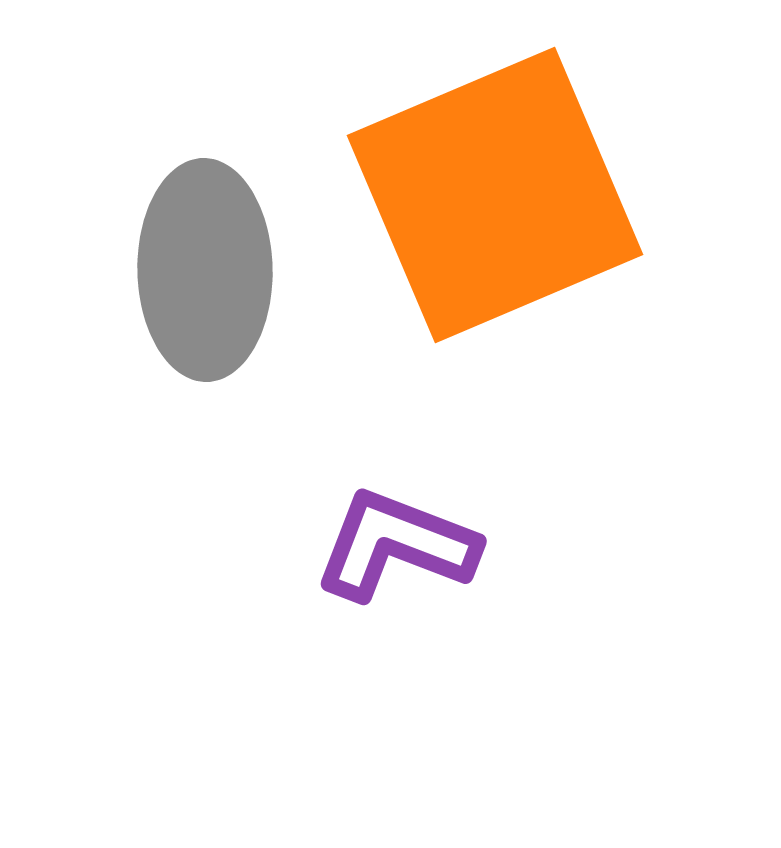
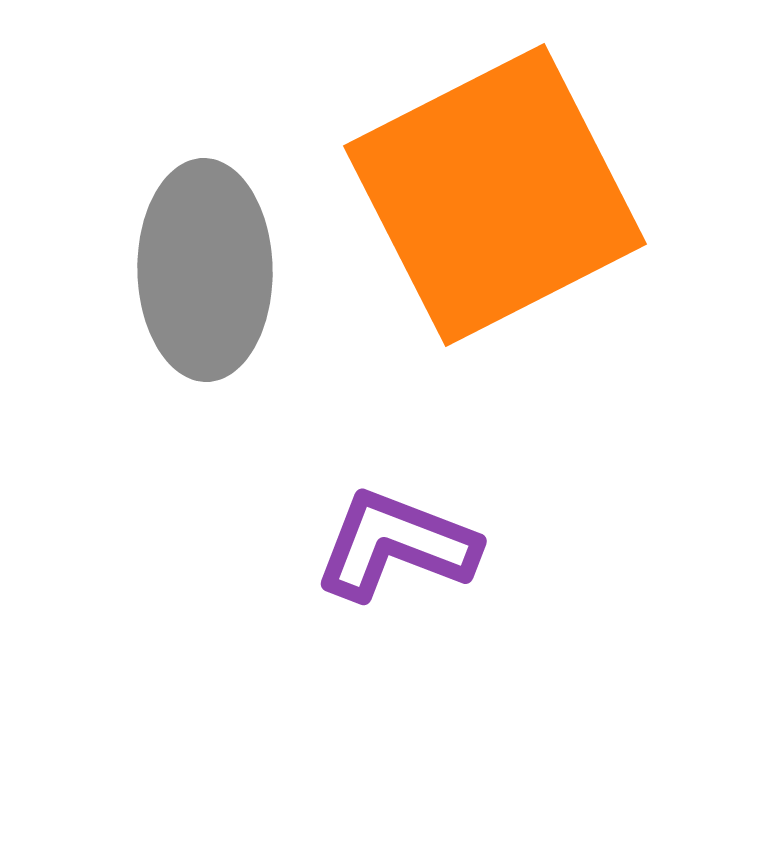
orange square: rotated 4 degrees counterclockwise
